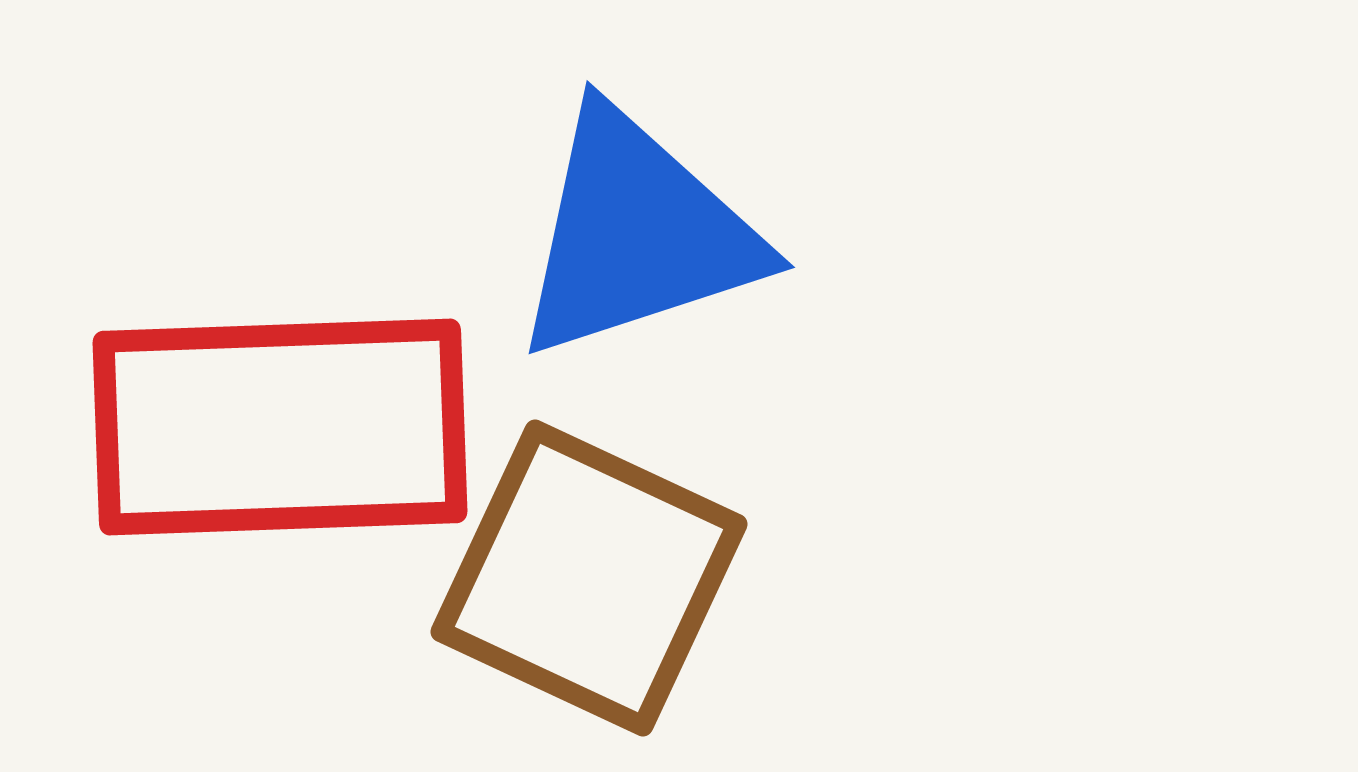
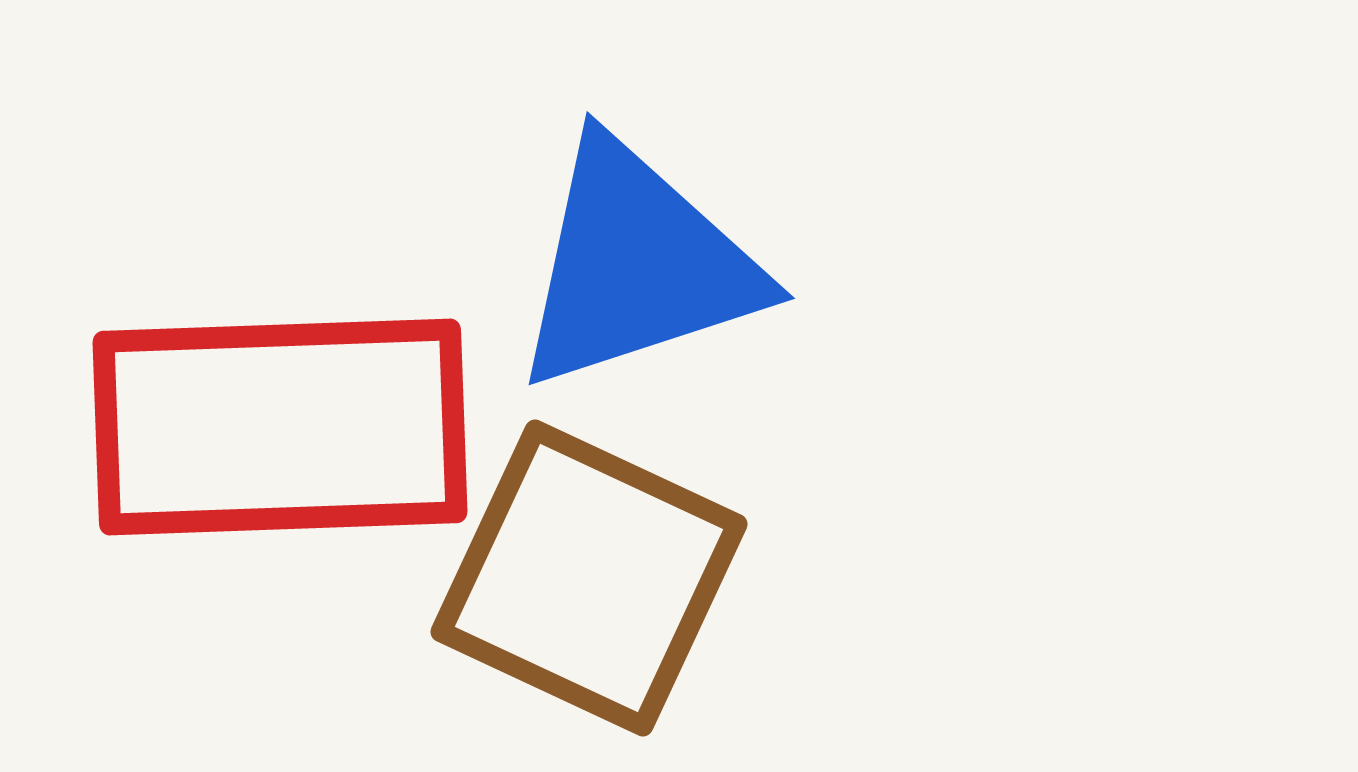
blue triangle: moved 31 px down
